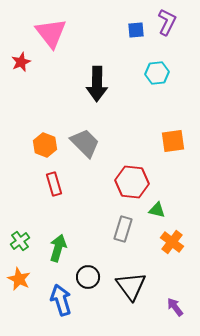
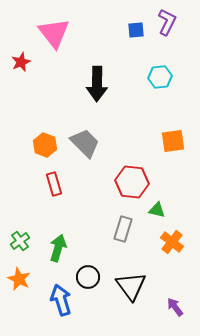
pink triangle: moved 3 px right
cyan hexagon: moved 3 px right, 4 px down
